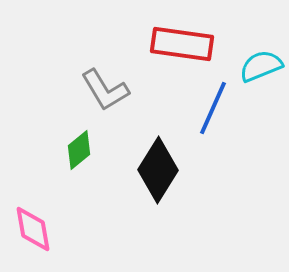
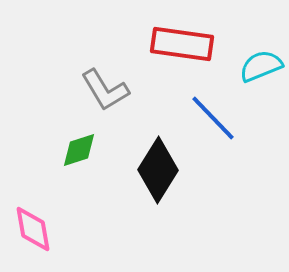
blue line: moved 10 px down; rotated 68 degrees counterclockwise
green diamond: rotated 21 degrees clockwise
